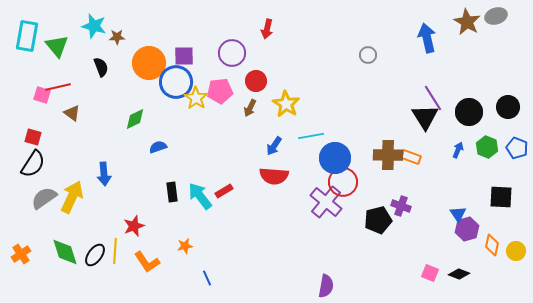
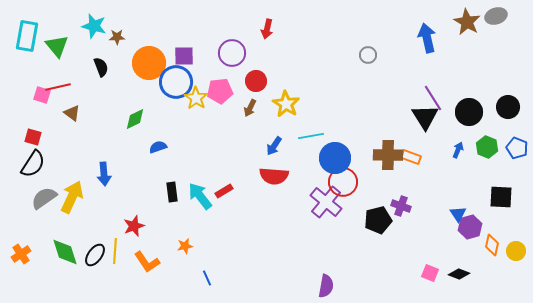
purple hexagon at (467, 229): moved 3 px right, 2 px up
